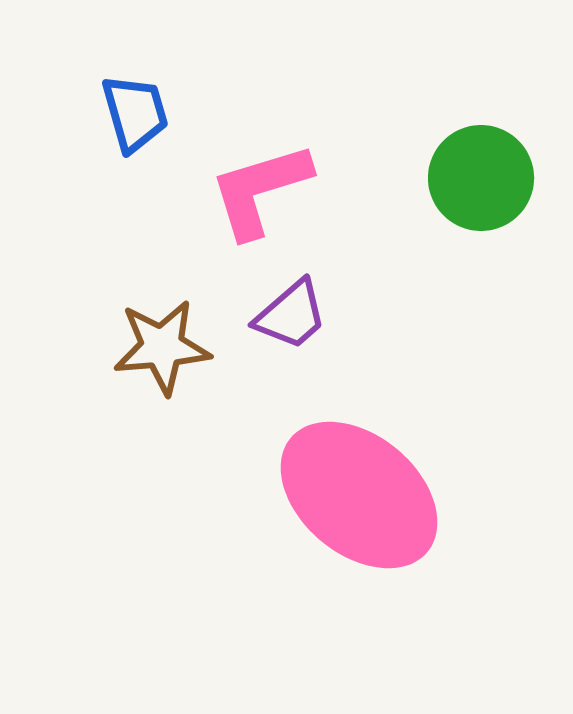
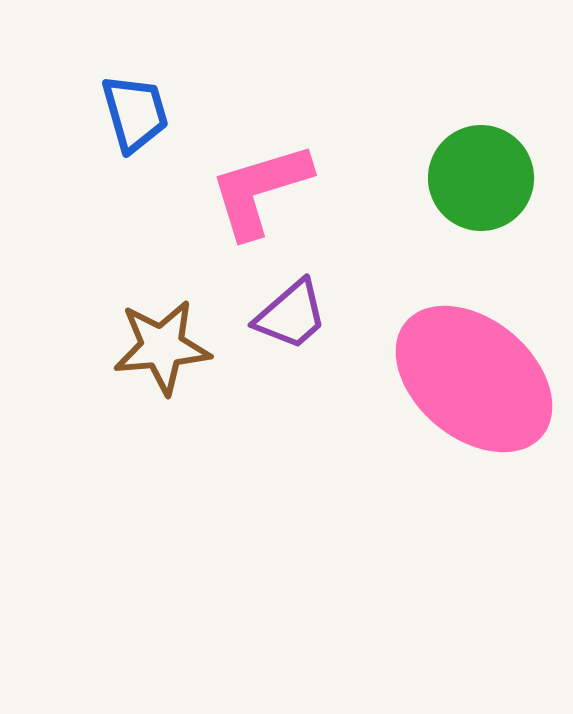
pink ellipse: moved 115 px right, 116 px up
